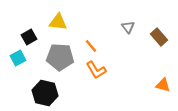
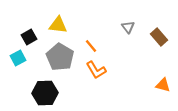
yellow triangle: moved 3 px down
gray pentagon: rotated 28 degrees clockwise
black hexagon: rotated 15 degrees counterclockwise
